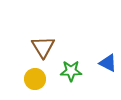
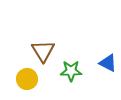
brown triangle: moved 4 px down
yellow circle: moved 8 px left
